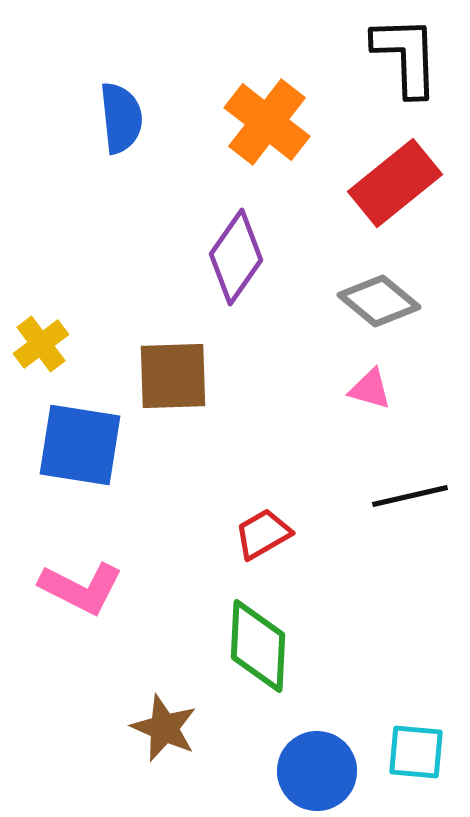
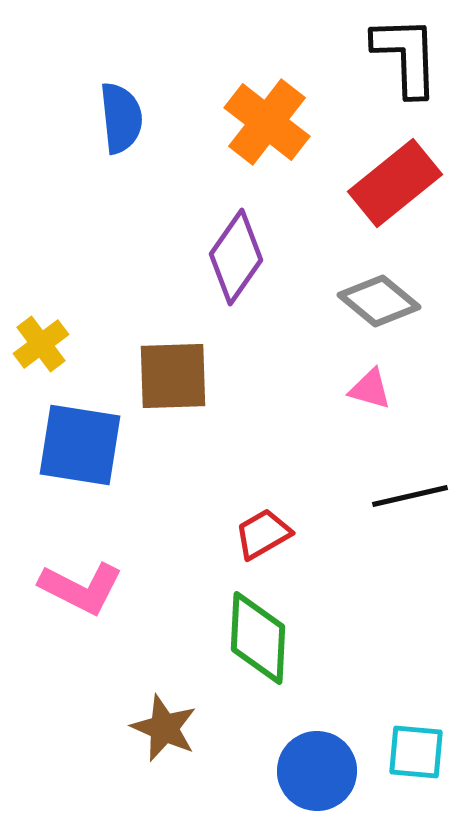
green diamond: moved 8 px up
